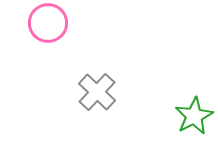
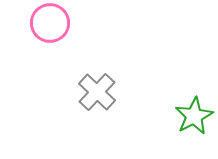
pink circle: moved 2 px right
